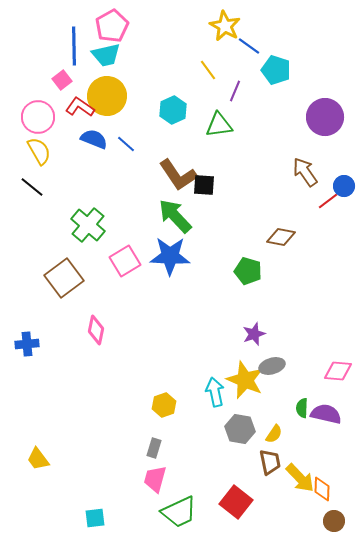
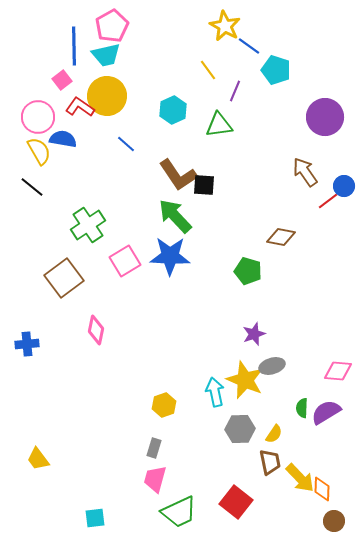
blue semicircle at (94, 139): moved 31 px left; rotated 12 degrees counterclockwise
green cross at (88, 225): rotated 16 degrees clockwise
purple semicircle at (326, 414): moved 2 px up; rotated 44 degrees counterclockwise
gray hexagon at (240, 429): rotated 12 degrees counterclockwise
